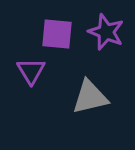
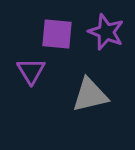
gray triangle: moved 2 px up
